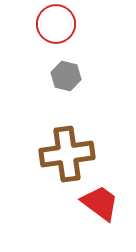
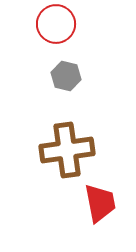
brown cross: moved 4 px up
red trapezoid: rotated 42 degrees clockwise
